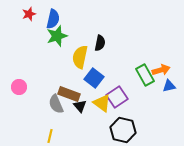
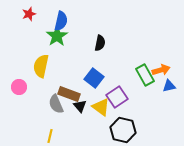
blue semicircle: moved 8 px right, 2 px down
green star: rotated 15 degrees counterclockwise
yellow semicircle: moved 39 px left, 9 px down
yellow triangle: moved 1 px left, 4 px down
